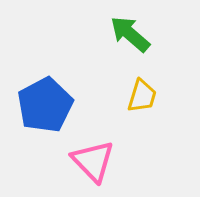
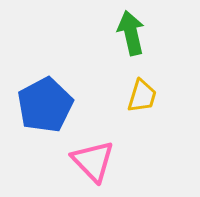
green arrow: moved 1 px right, 1 px up; rotated 36 degrees clockwise
